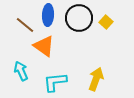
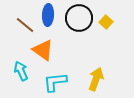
orange triangle: moved 1 px left, 4 px down
